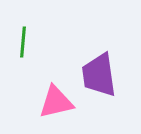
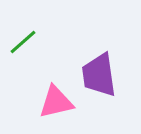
green line: rotated 44 degrees clockwise
